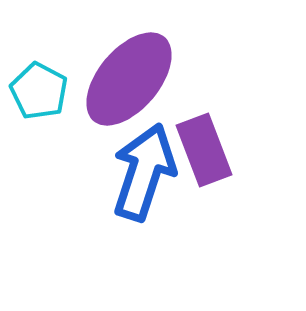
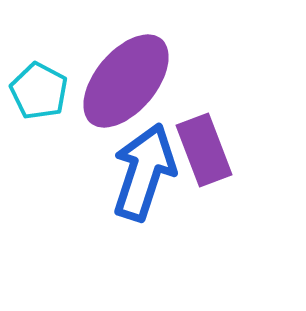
purple ellipse: moved 3 px left, 2 px down
